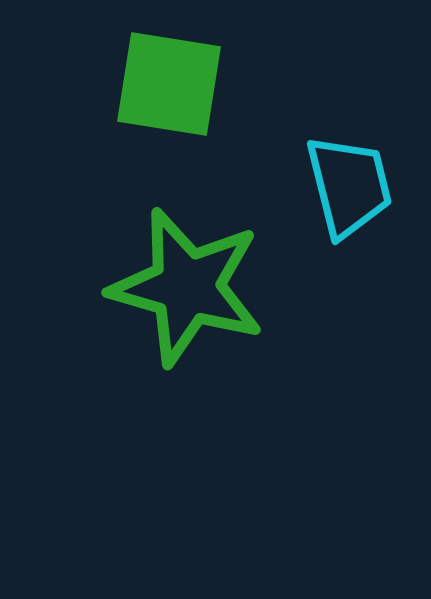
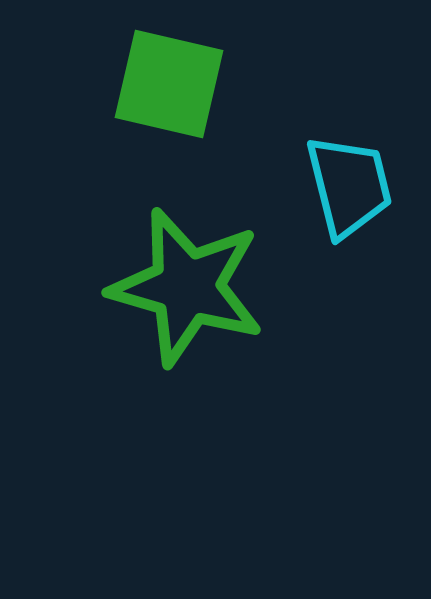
green square: rotated 4 degrees clockwise
